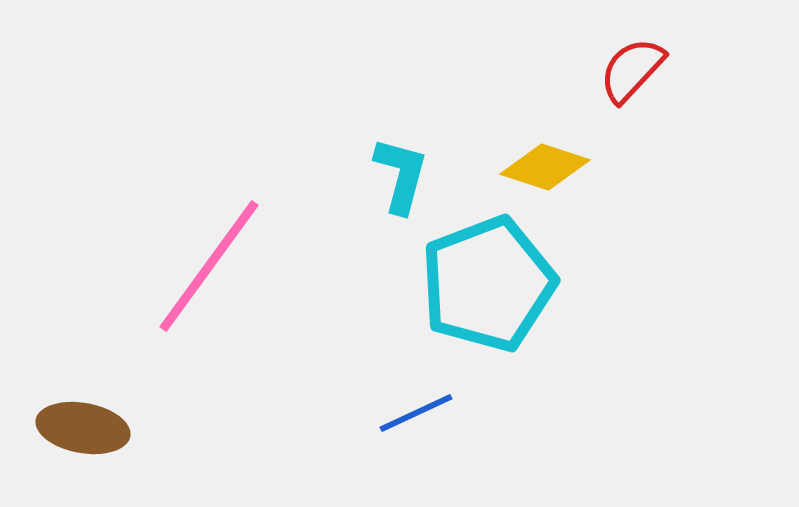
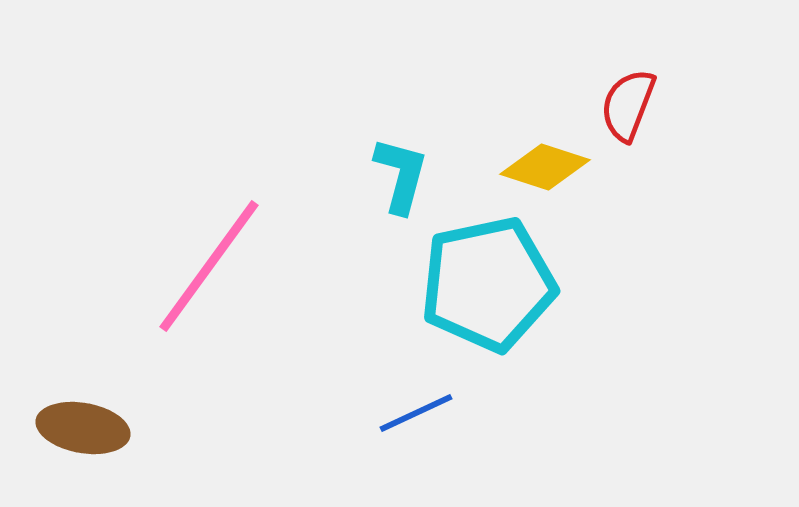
red semicircle: moved 4 px left, 35 px down; rotated 22 degrees counterclockwise
cyan pentagon: rotated 9 degrees clockwise
